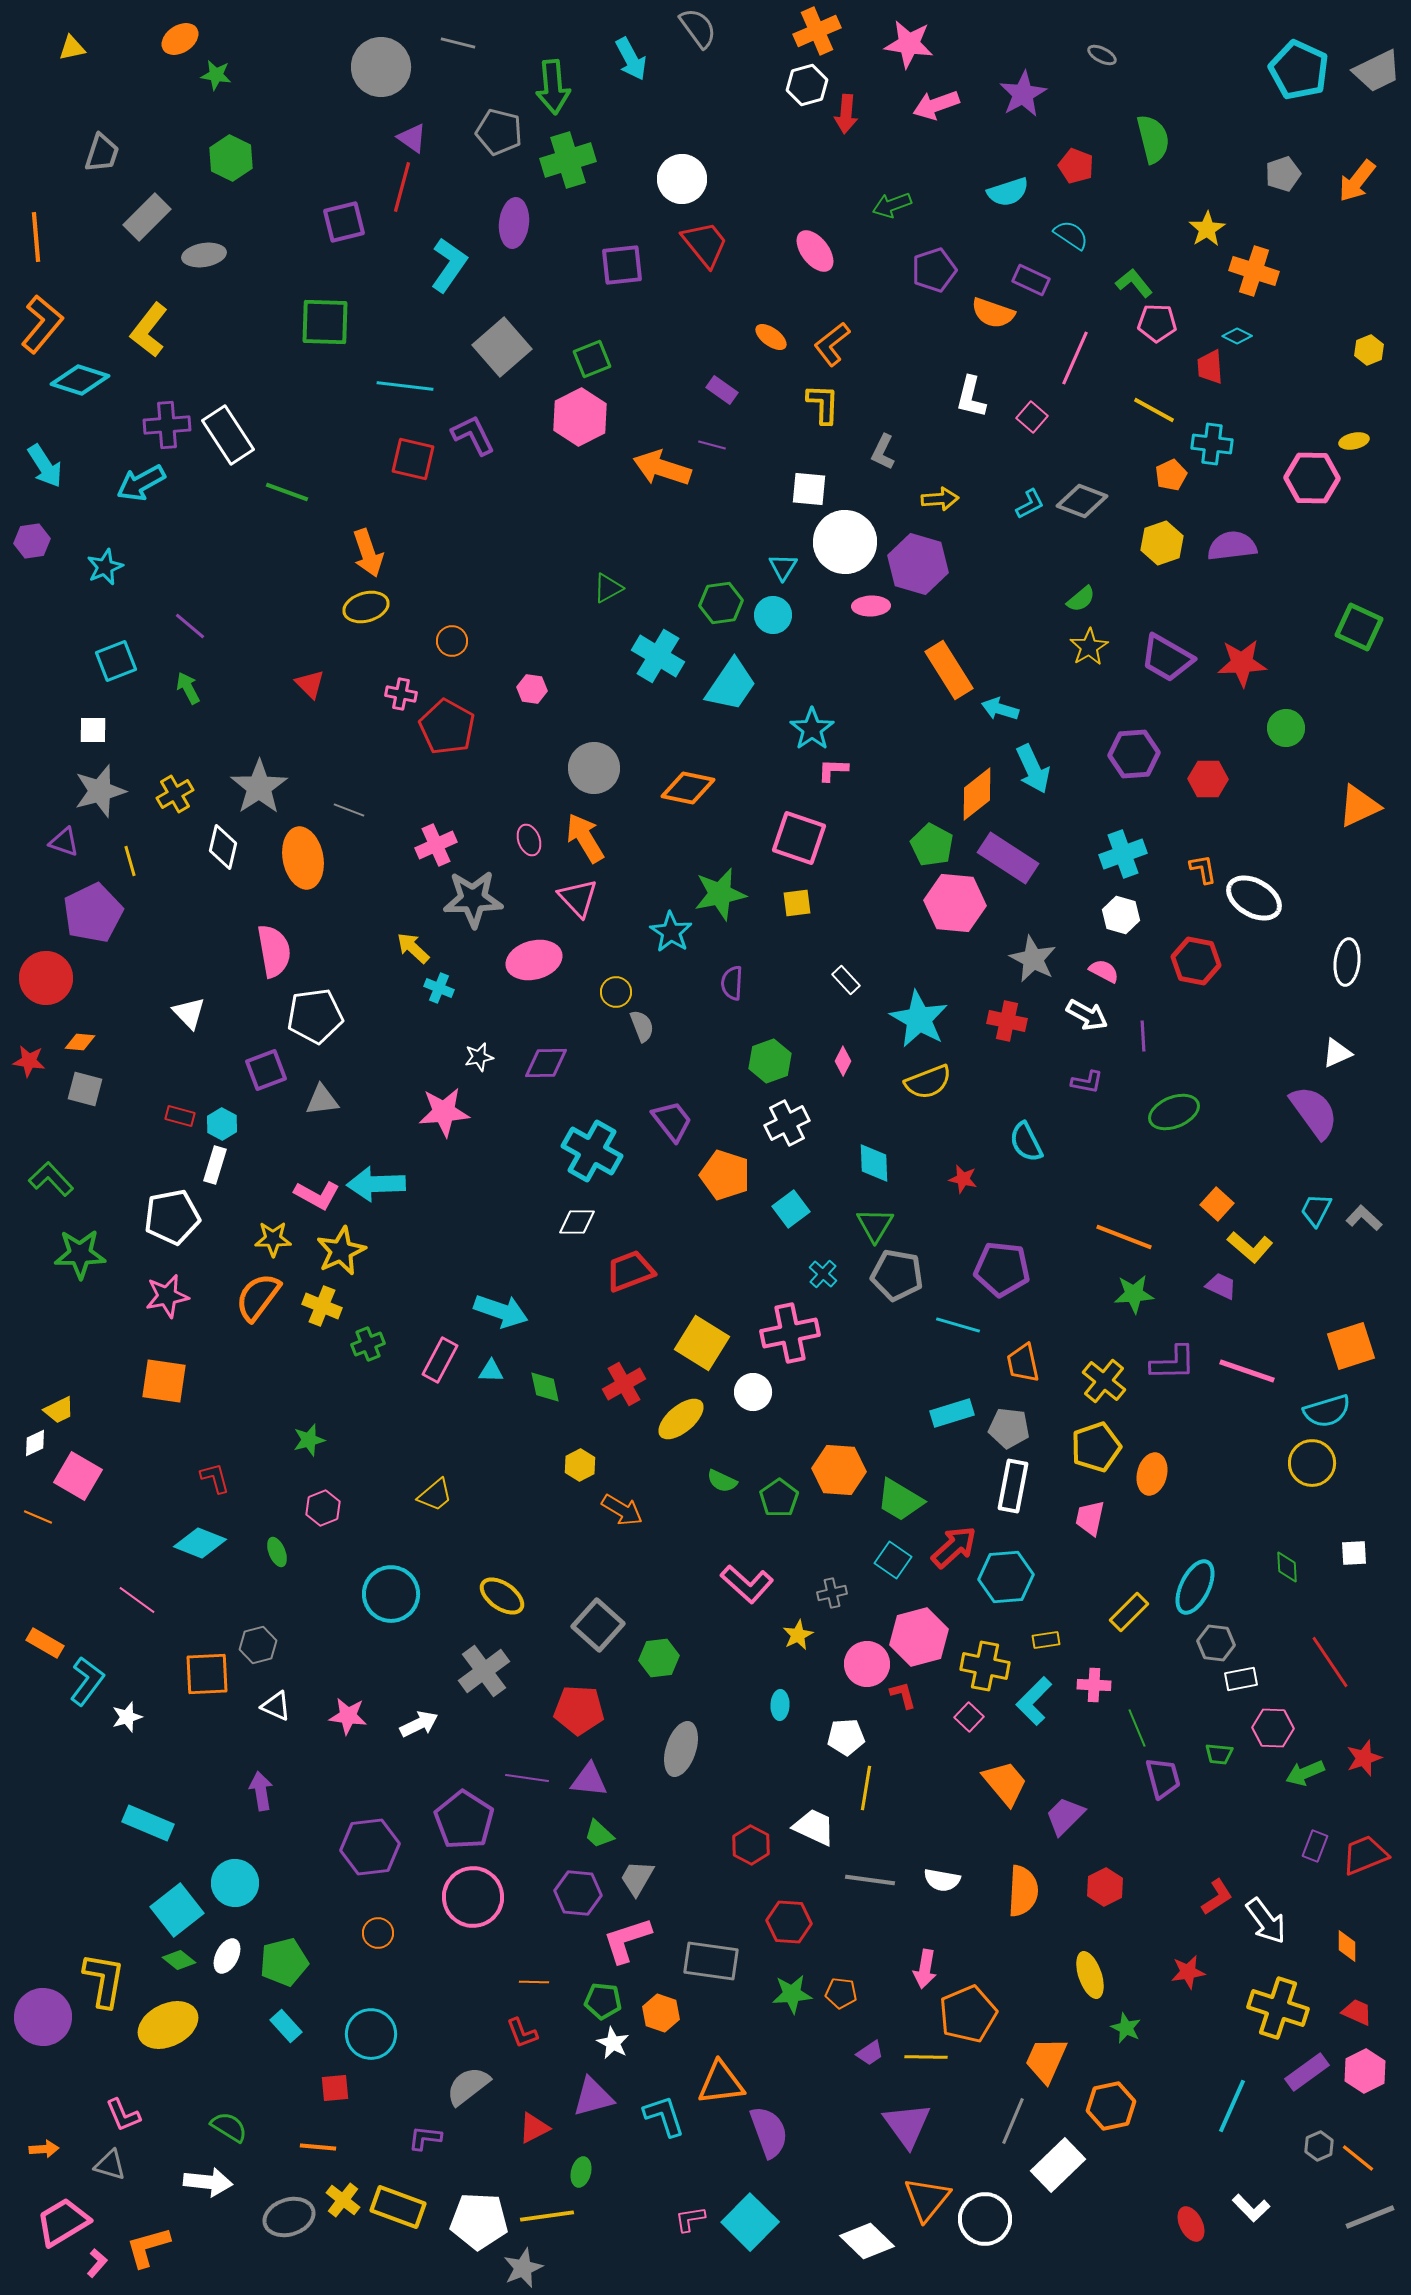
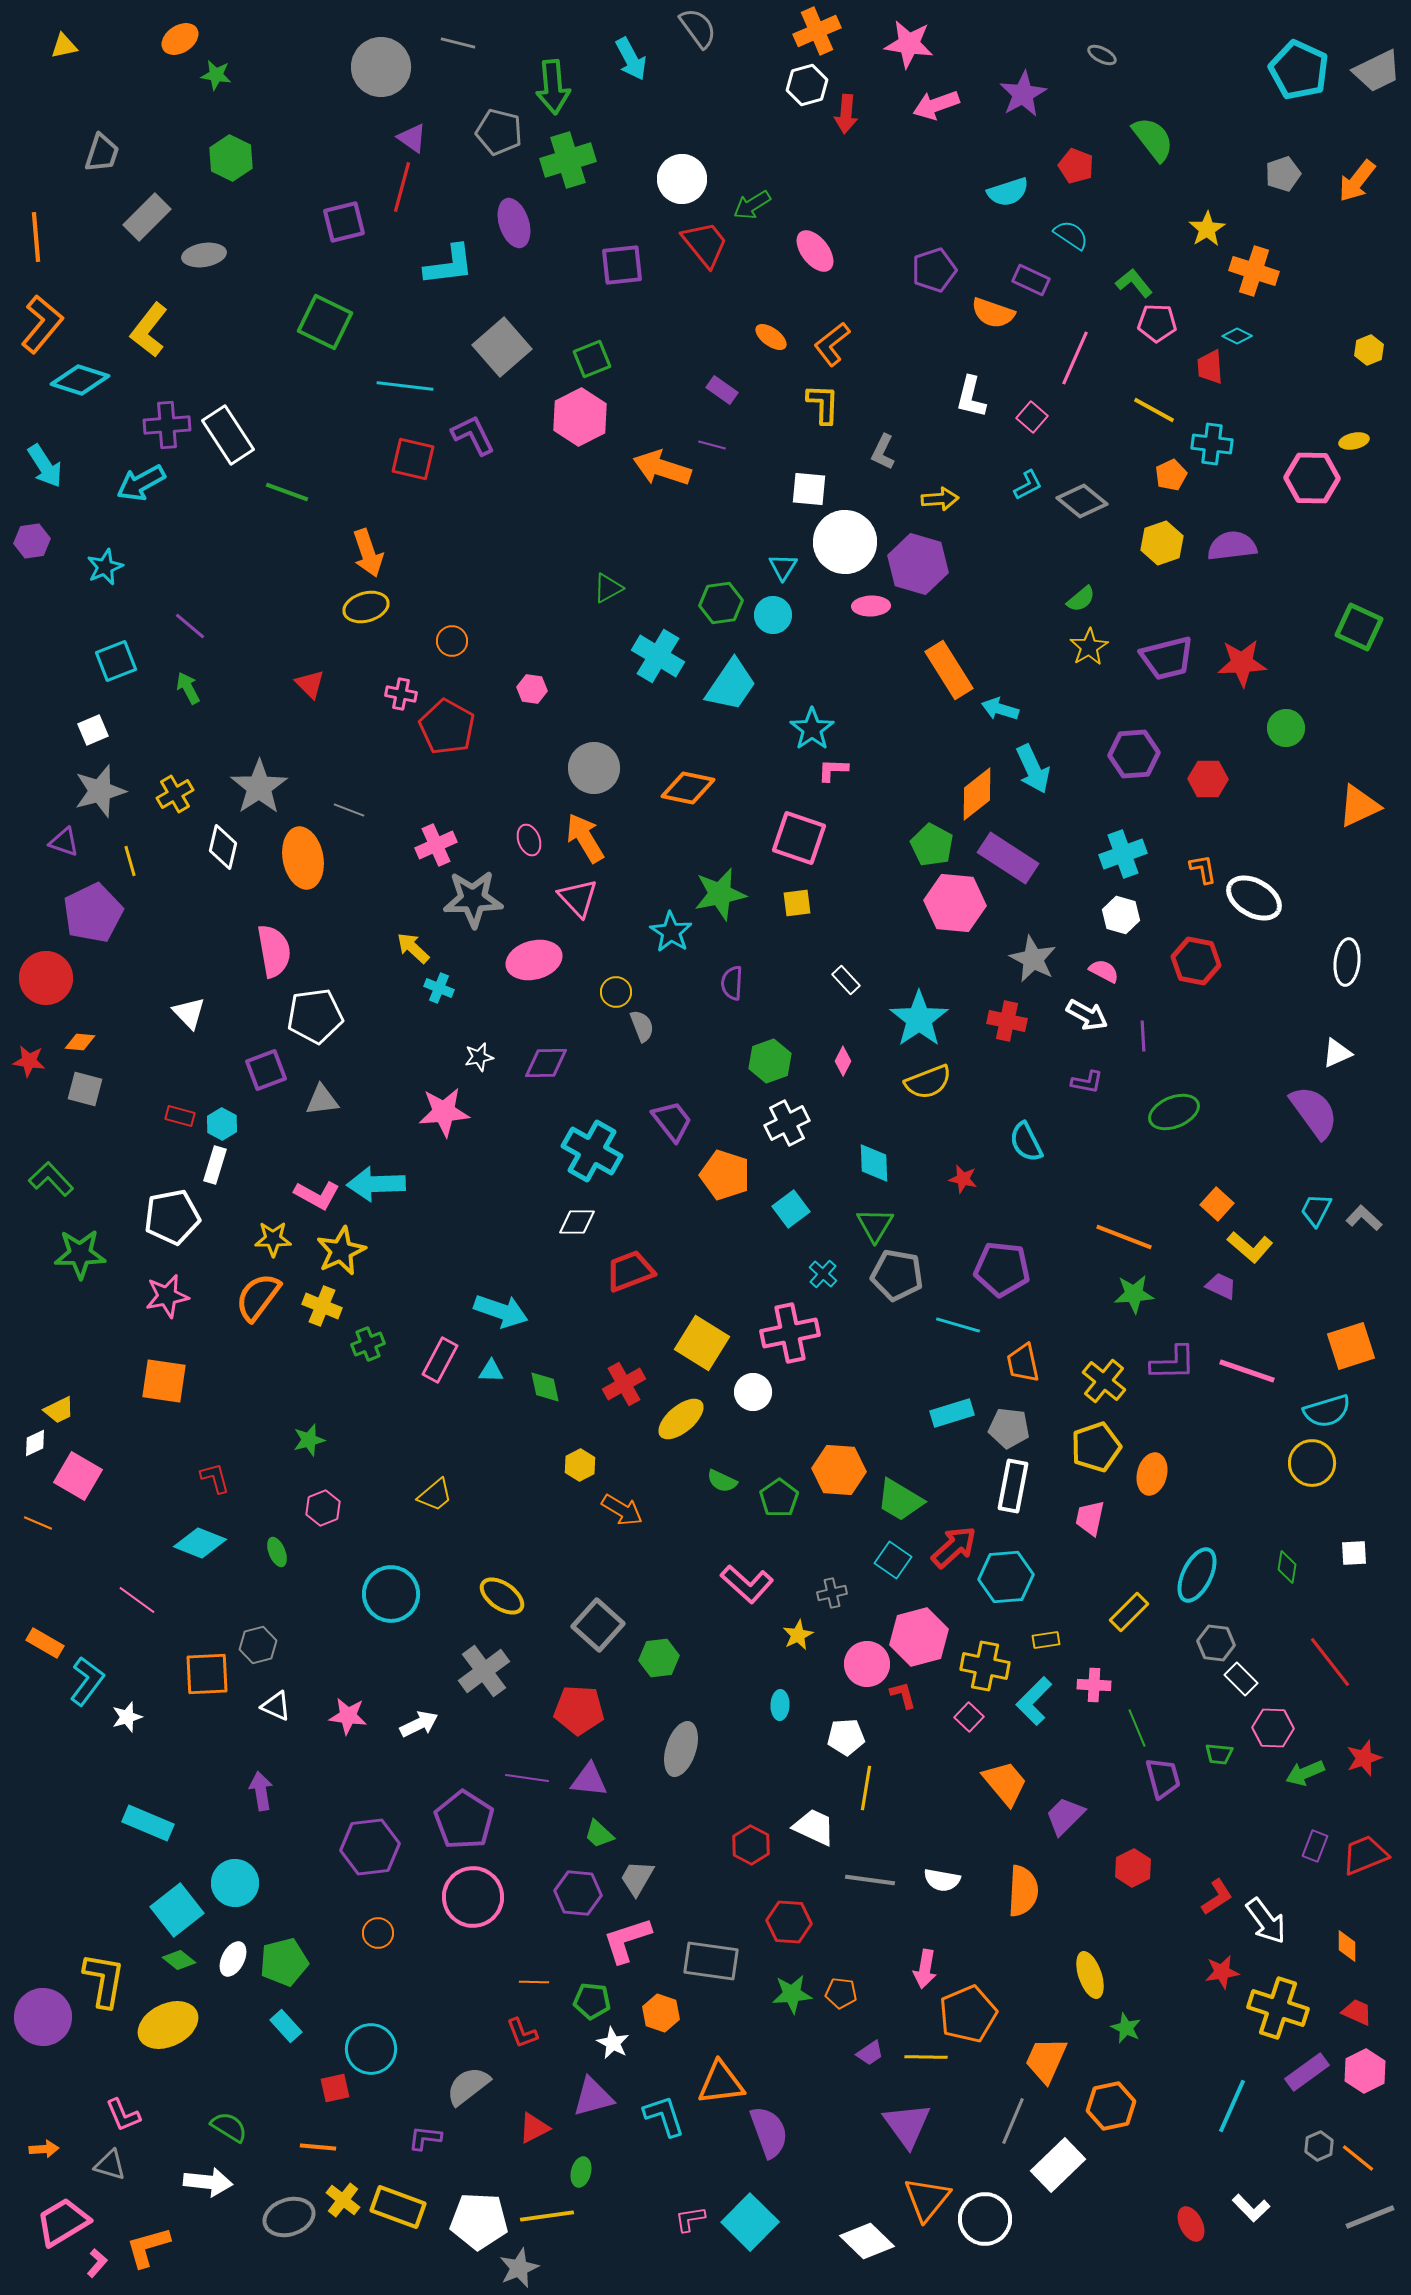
yellow triangle at (72, 48): moved 8 px left, 2 px up
green semicircle at (1153, 139): rotated 24 degrees counterclockwise
green arrow at (892, 205): moved 140 px left; rotated 12 degrees counterclockwise
purple ellipse at (514, 223): rotated 24 degrees counterclockwise
cyan L-shape at (449, 265): rotated 48 degrees clockwise
green square at (325, 322): rotated 24 degrees clockwise
gray diamond at (1082, 501): rotated 18 degrees clockwise
cyan L-shape at (1030, 504): moved 2 px left, 19 px up
purple trapezoid at (1167, 658): rotated 44 degrees counterclockwise
white square at (93, 730): rotated 24 degrees counterclockwise
cyan star at (919, 1019): rotated 8 degrees clockwise
orange line at (38, 1517): moved 6 px down
green diamond at (1287, 1567): rotated 12 degrees clockwise
cyan ellipse at (1195, 1587): moved 2 px right, 12 px up
red line at (1330, 1662): rotated 4 degrees counterclockwise
white rectangle at (1241, 1679): rotated 56 degrees clockwise
red hexagon at (1105, 1887): moved 28 px right, 19 px up
white ellipse at (227, 1956): moved 6 px right, 3 px down
red star at (1188, 1972): moved 34 px right
green pentagon at (603, 2001): moved 11 px left
cyan circle at (371, 2034): moved 15 px down
red square at (335, 2088): rotated 8 degrees counterclockwise
gray star at (523, 2268): moved 4 px left
